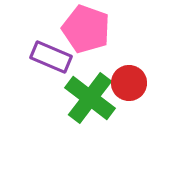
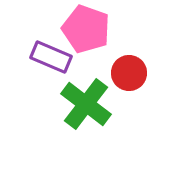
red circle: moved 10 px up
green cross: moved 4 px left, 6 px down
